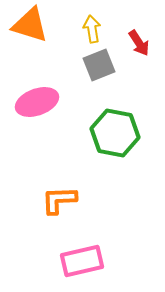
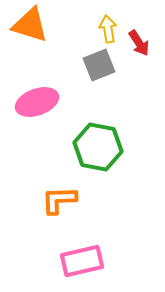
yellow arrow: moved 16 px right
green hexagon: moved 17 px left, 14 px down
